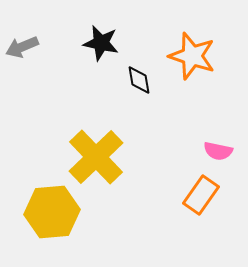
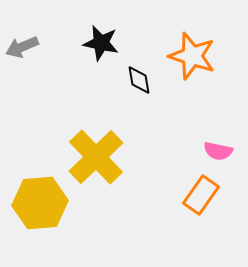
yellow hexagon: moved 12 px left, 9 px up
